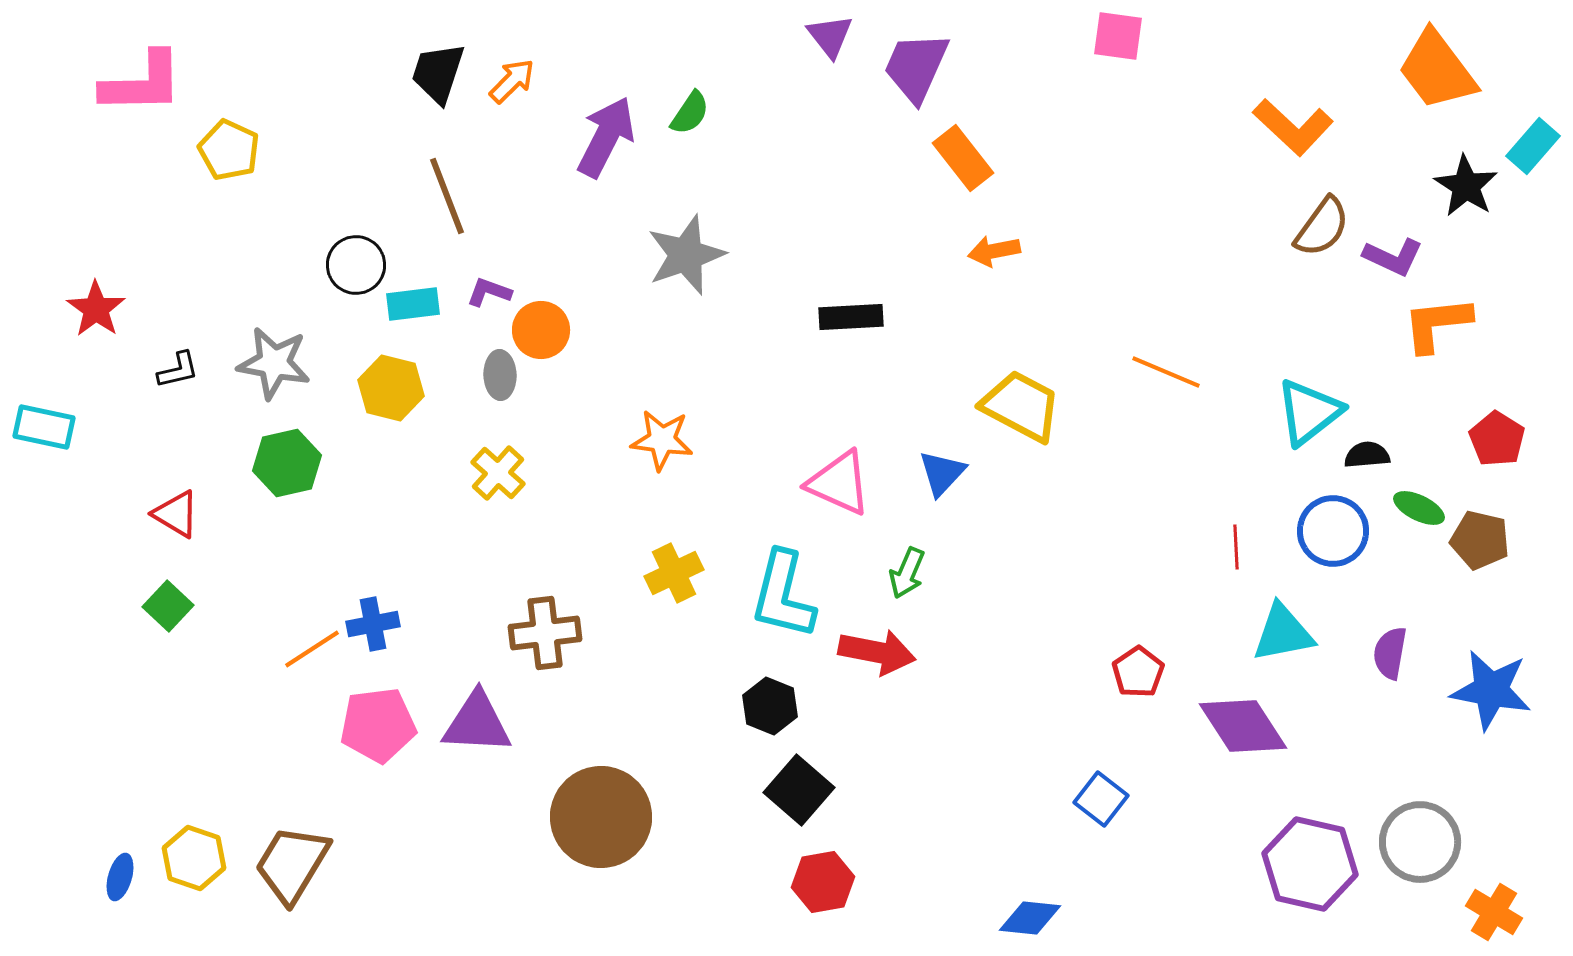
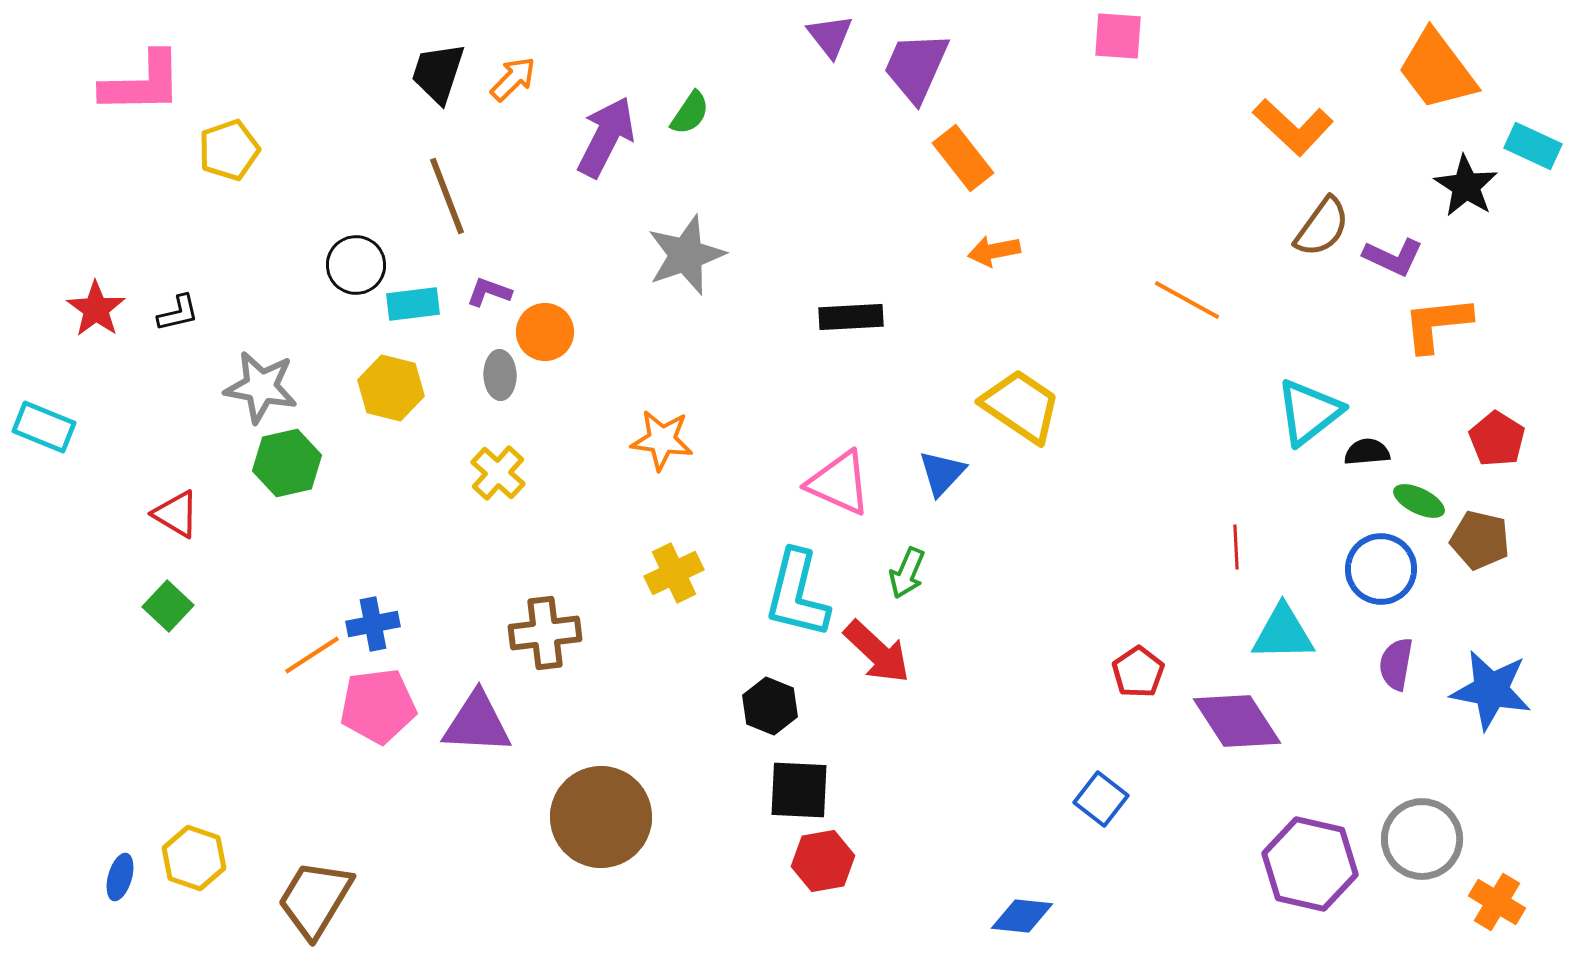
pink square at (1118, 36): rotated 4 degrees counterclockwise
orange arrow at (512, 81): moved 1 px right, 2 px up
cyan rectangle at (1533, 146): rotated 74 degrees clockwise
yellow pentagon at (229, 150): rotated 28 degrees clockwise
orange circle at (541, 330): moved 4 px right, 2 px down
gray star at (274, 363): moved 13 px left, 24 px down
black L-shape at (178, 370): moved 57 px up
orange line at (1166, 372): moved 21 px right, 72 px up; rotated 6 degrees clockwise
yellow trapezoid at (1021, 406): rotated 6 degrees clockwise
cyan rectangle at (44, 427): rotated 10 degrees clockwise
black semicircle at (1367, 455): moved 3 px up
green ellipse at (1419, 508): moved 7 px up
blue circle at (1333, 531): moved 48 px right, 38 px down
cyan L-shape at (783, 595): moved 14 px right, 1 px up
cyan triangle at (1283, 633): rotated 10 degrees clockwise
orange line at (312, 649): moved 6 px down
red arrow at (877, 652): rotated 32 degrees clockwise
purple semicircle at (1390, 653): moved 6 px right, 11 px down
pink pentagon at (378, 725): moved 19 px up
purple diamond at (1243, 726): moved 6 px left, 5 px up
black square at (799, 790): rotated 38 degrees counterclockwise
gray circle at (1420, 842): moved 2 px right, 3 px up
brown trapezoid at (292, 864): moved 23 px right, 35 px down
red hexagon at (823, 882): moved 21 px up
orange cross at (1494, 912): moved 3 px right, 10 px up
blue diamond at (1030, 918): moved 8 px left, 2 px up
